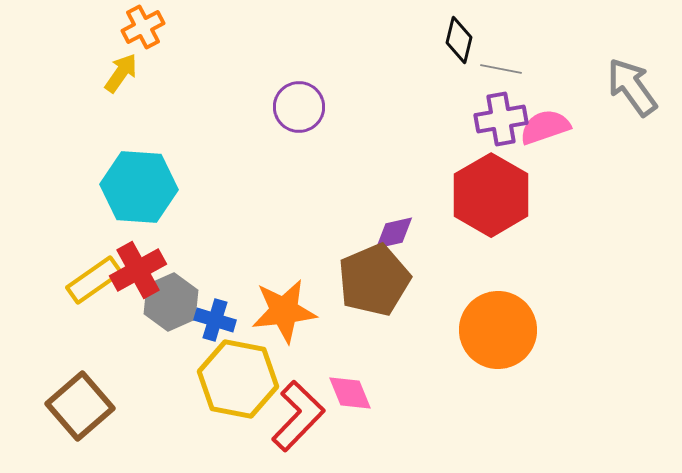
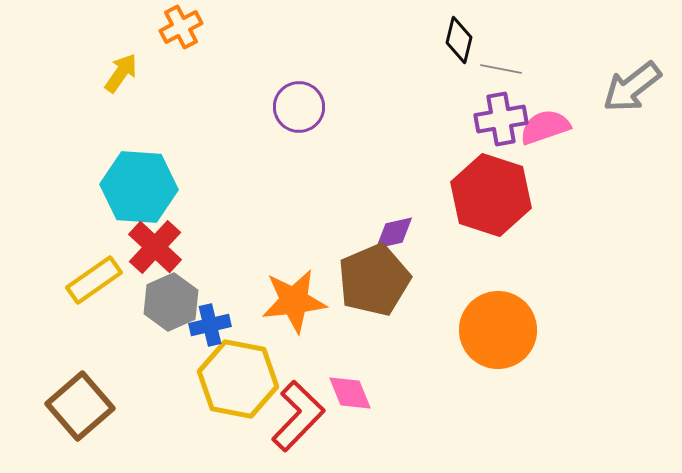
orange cross: moved 38 px right
gray arrow: rotated 92 degrees counterclockwise
red hexagon: rotated 12 degrees counterclockwise
red cross: moved 17 px right, 23 px up; rotated 18 degrees counterclockwise
orange star: moved 10 px right, 10 px up
blue cross: moved 5 px left, 5 px down; rotated 30 degrees counterclockwise
